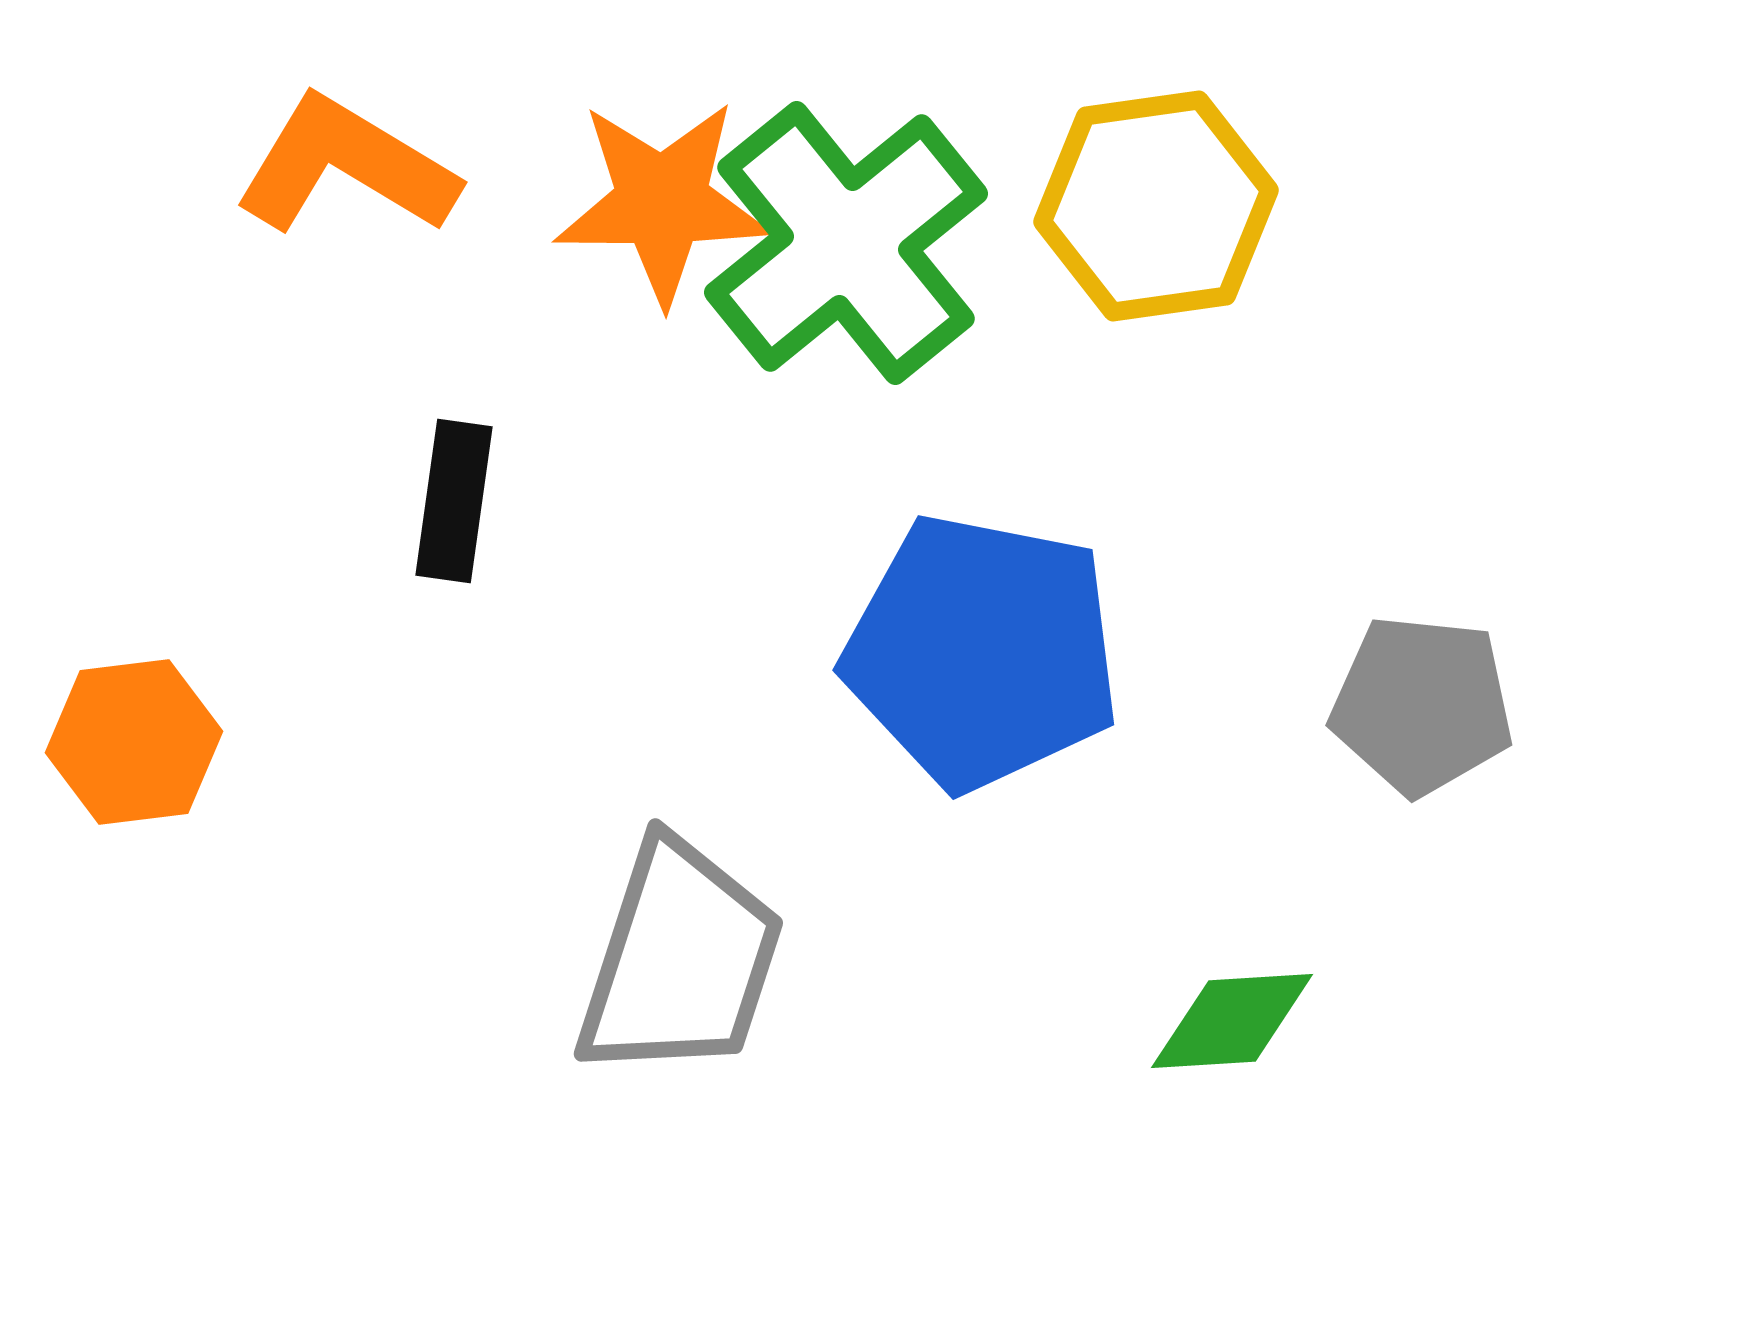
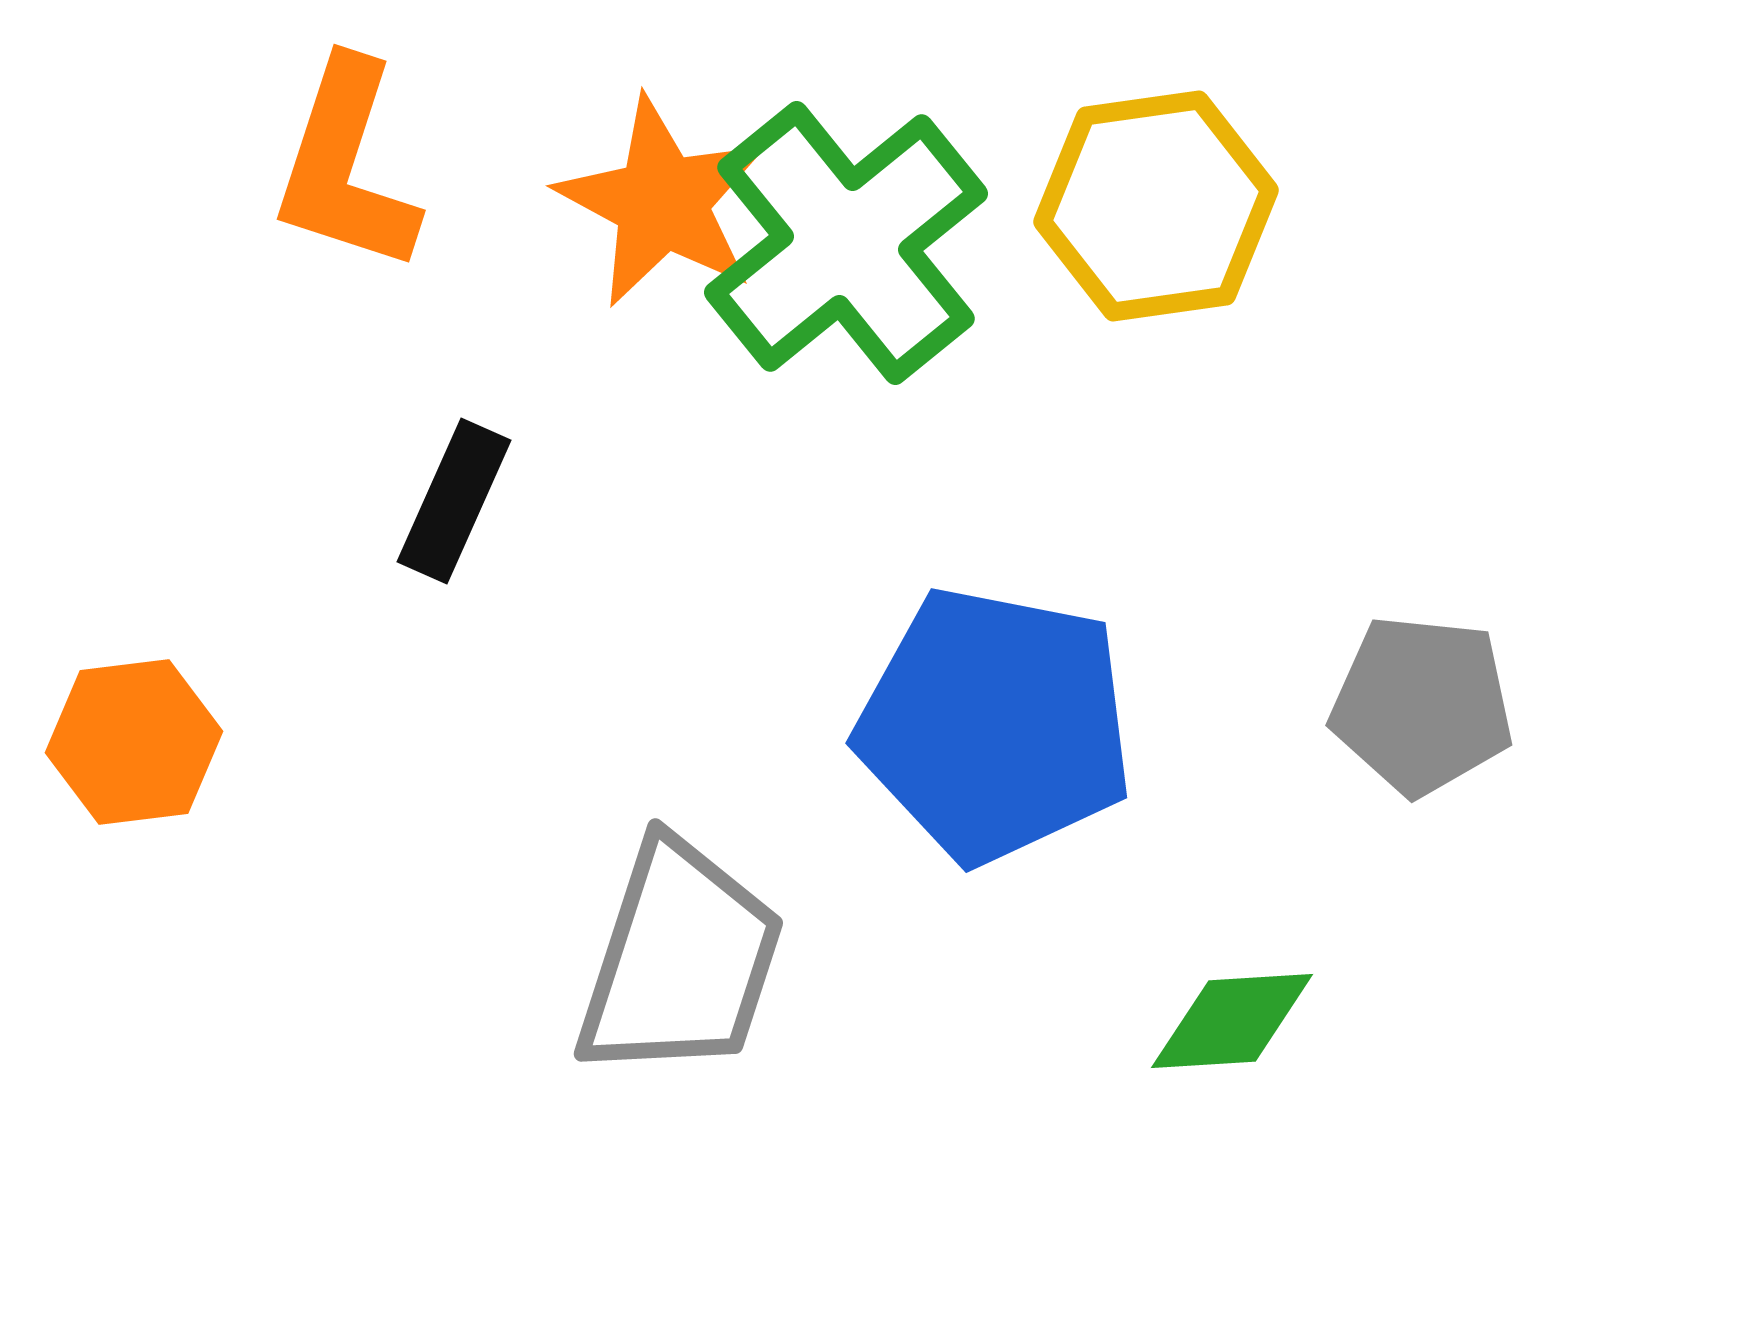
orange L-shape: rotated 103 degrees counterclockwise
orange star: rotated 28 degrees clockwise
black rectangle: rotated 16 degrees clockwise
blue pentagon: moved 13 px right, 73 px down
